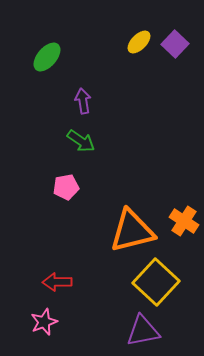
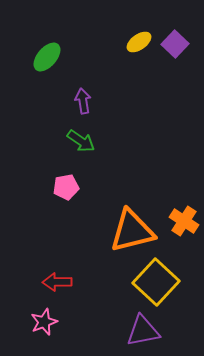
yellow ellipse: rotated 10 degrees clockwise
